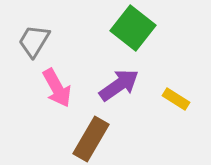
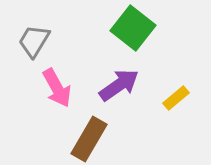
yellow rectangle: moved 1 px up; rotated 72 degrees counterclockwise
brown rectangle: moved 2 px left
